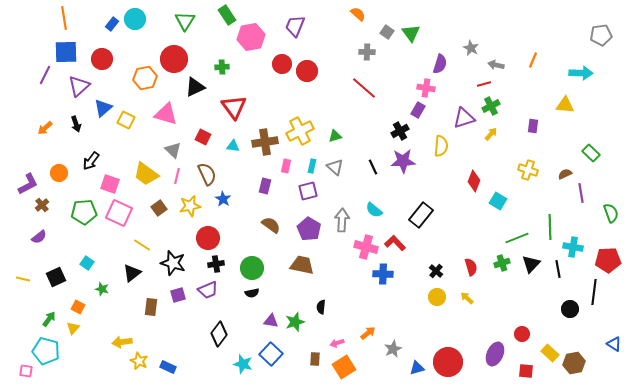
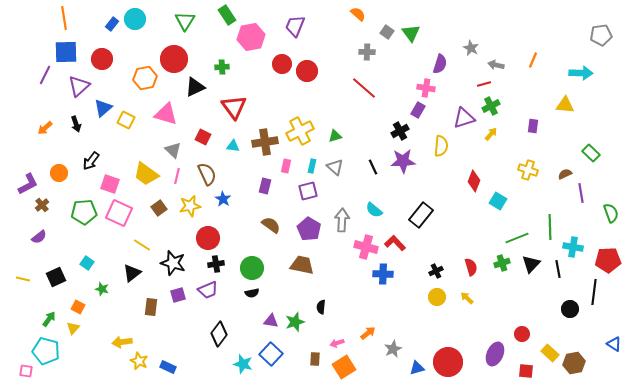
black cross at (436, 271): rotated 24 degrees clockwise
